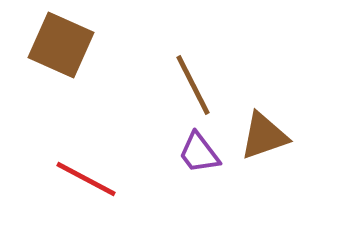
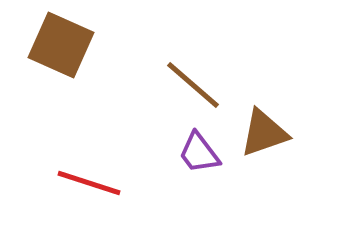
brown line: rotated 22 degrees counterclockwise
brown triangle: moved 3 px up
red line: moved 3 px right, 4 px down; rotated 10 degrees counterclockwise
